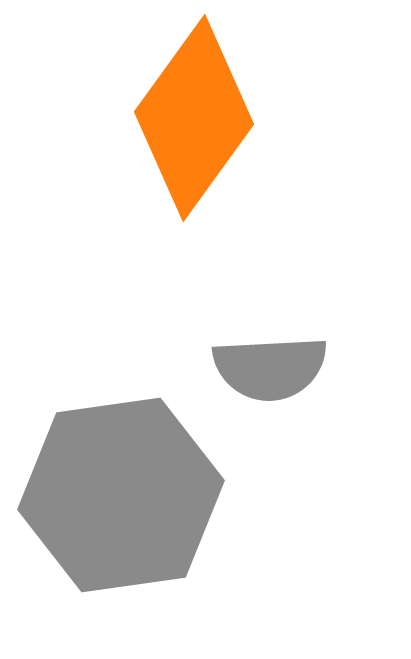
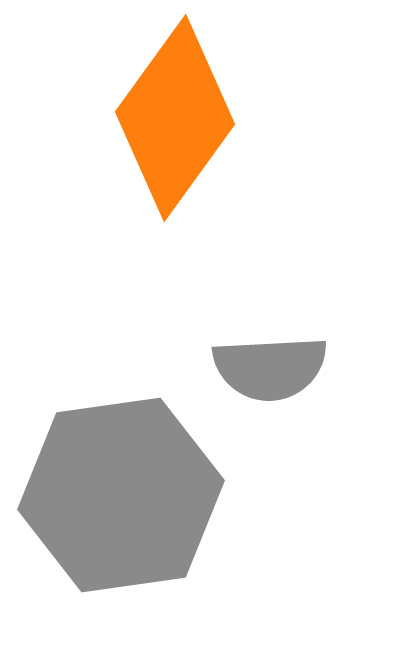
orange diamond: moved 19 px left
